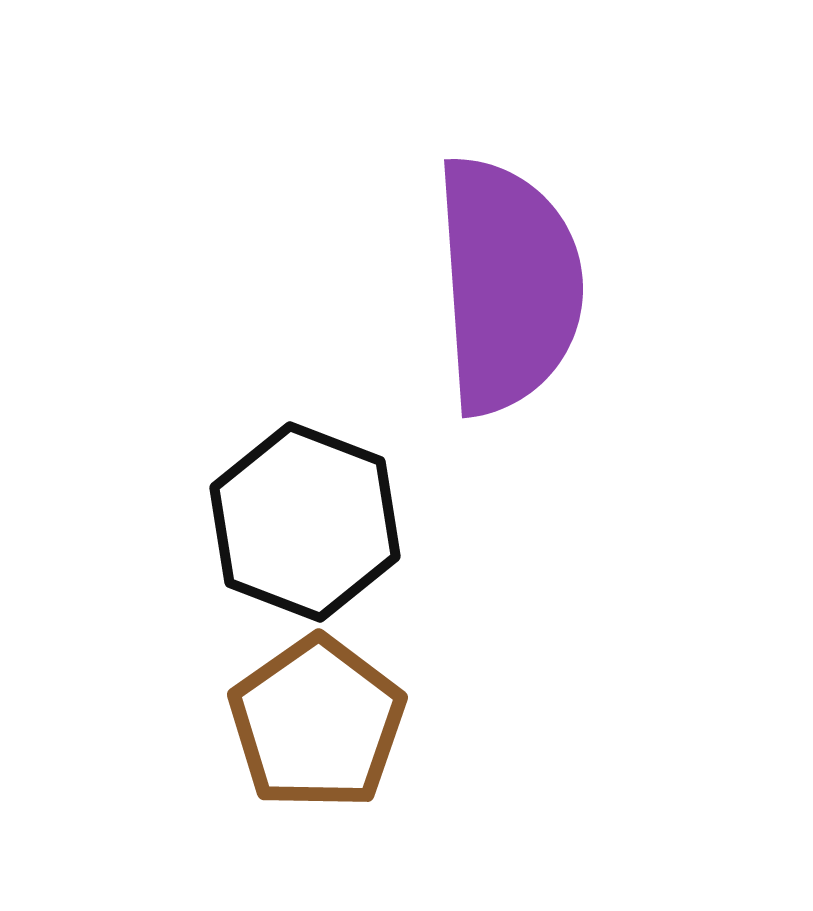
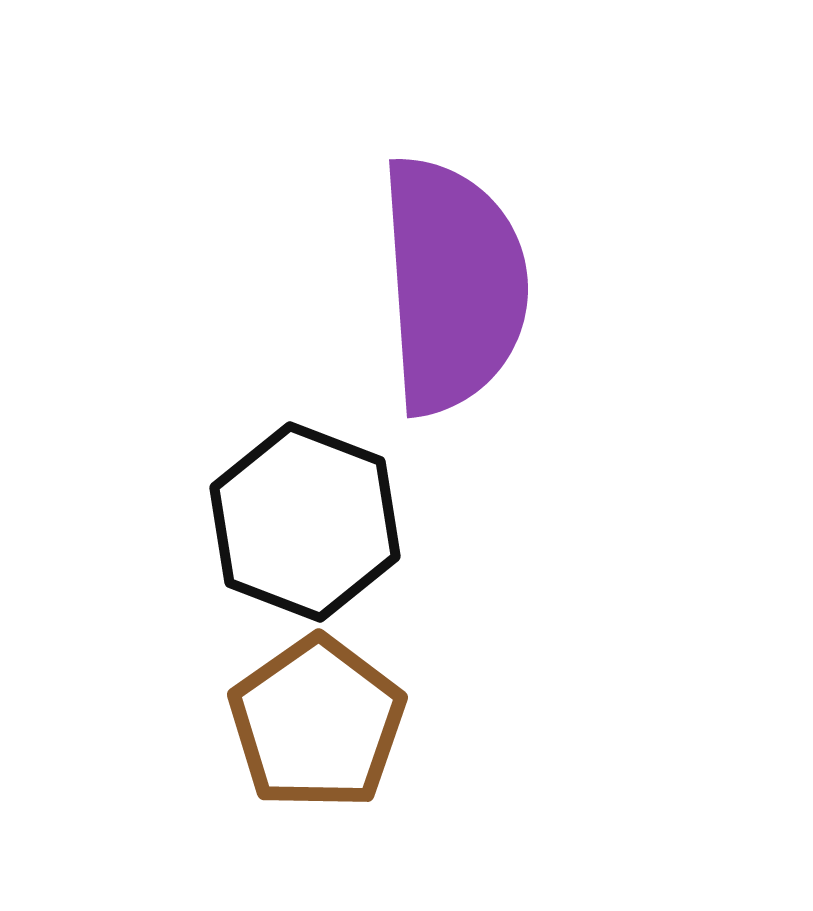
purple semicircle: moved 55 px left
